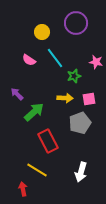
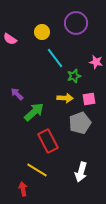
pink semicircle: moved 19 px left, 21 px up
